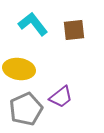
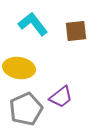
brown square: moved 2 px right, 1 px down
yellow ellipse: moved 1 px up
